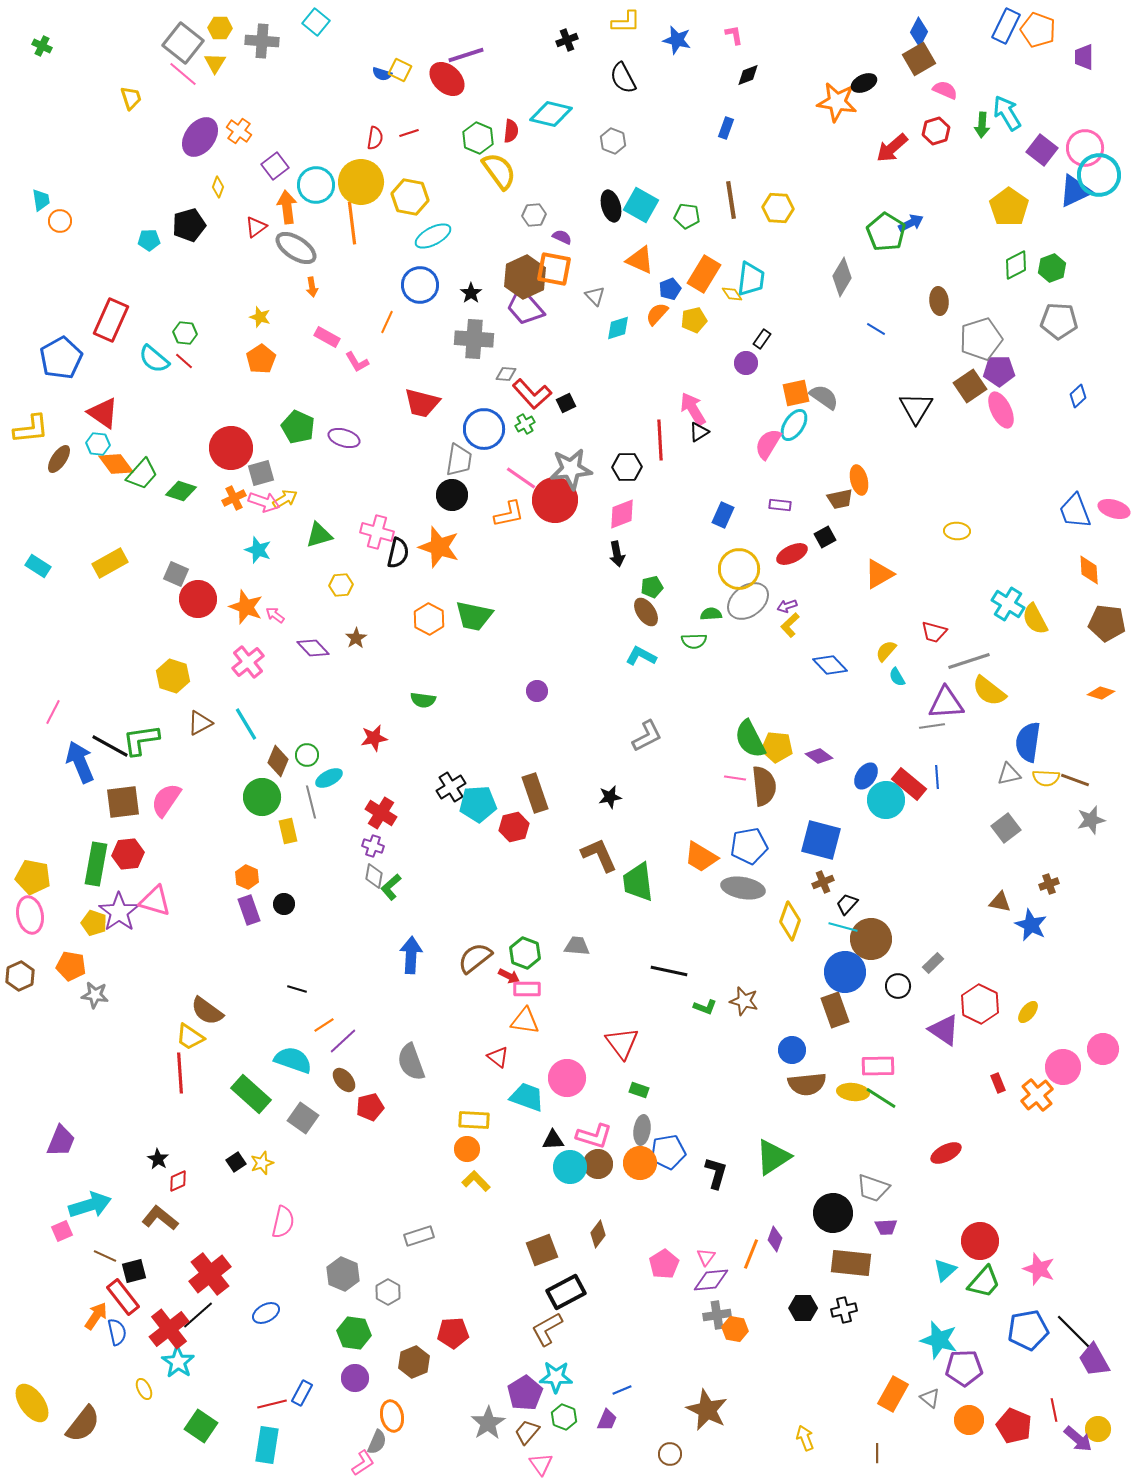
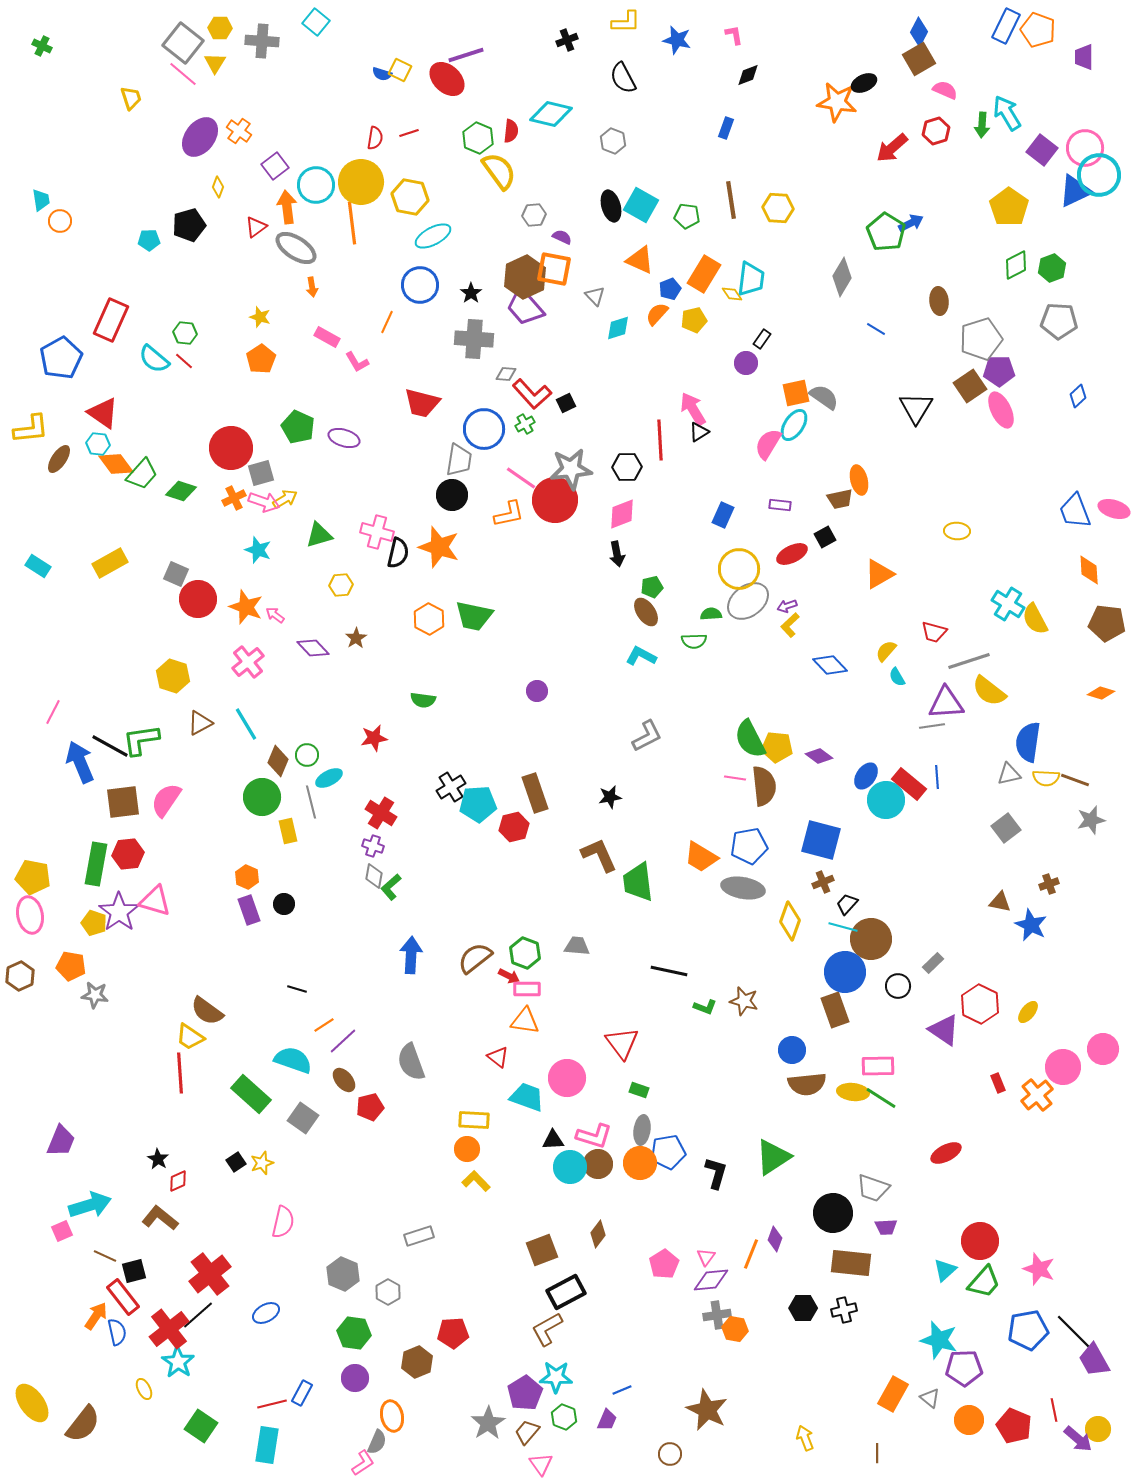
brown hexagon at (414, 1362): moved 3 px right
